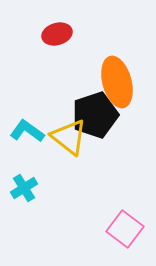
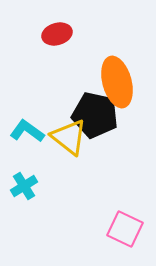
black pentagon: rotated 30 degrees clockwise
cyan cross: moved 2 px up
pink square: rotated 12 degrees counterclockwise
